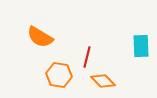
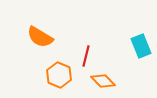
cyan rectangle: rotated 20 degrees counterclockwise
red line: moved 1 px left, 1 px up
orange hexagon: rotated 15 degrees clockwise
